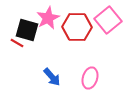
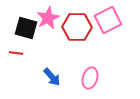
pink square: rotated 12 degrees clockwise
black square: moved 1 px left, 2 px up
red line: moved 1 px left, 10 px down; rotated 24 degrees counterclockwise
